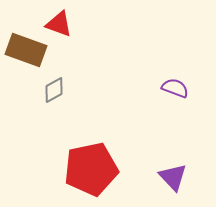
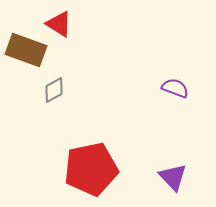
red triangle: rotated 12 degrees clockwise
